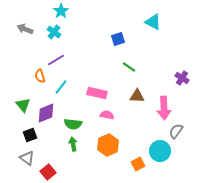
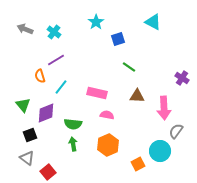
cyan star: moved 35 px right, 11 px down
